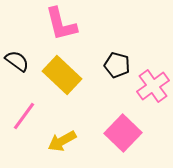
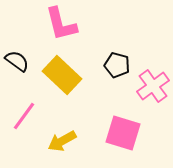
pink square: rotated 27 degrees counterclockwise
